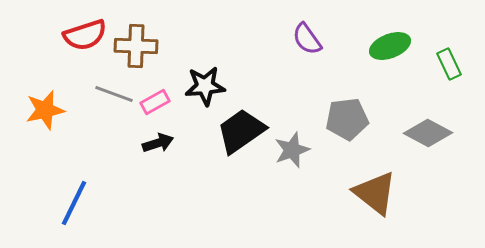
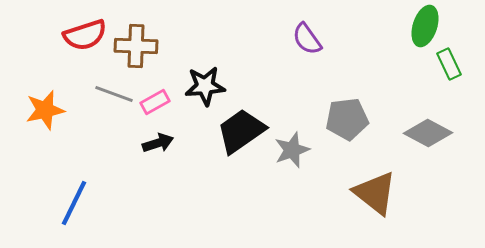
green ellipse: moved 35 px right, 20 px up; rotated 51 degrees counterclockwise
